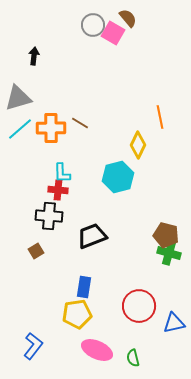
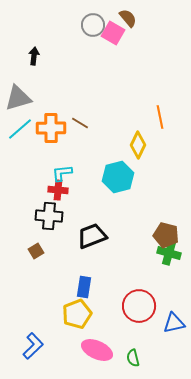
cyan L-shape: rotated 85 degrees clockwise
yellow pentagon: rotated 12 degrees counterclockwise
blue L-shape: rotated 8 degrees clockwise
